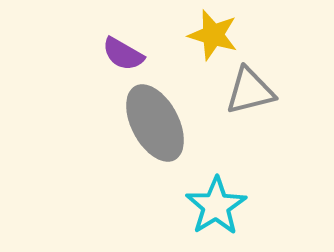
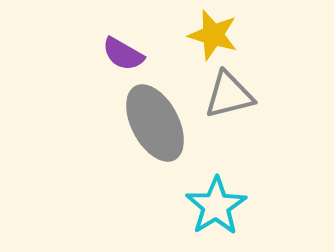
gray triangle: moved 21 px left, 4 px down
